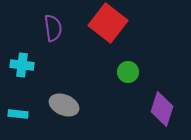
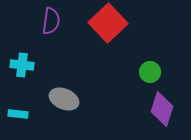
red square: rotated 9 degrees clockwise
purple semicircle: moved 2 px left, 7 px up; rotated 16 degrees clockwise
green circle: moved 22 px right
gray ellipse: moved 6 px up
